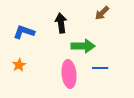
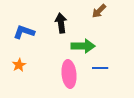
brown arrow: moved 3 px left, 2 px up
